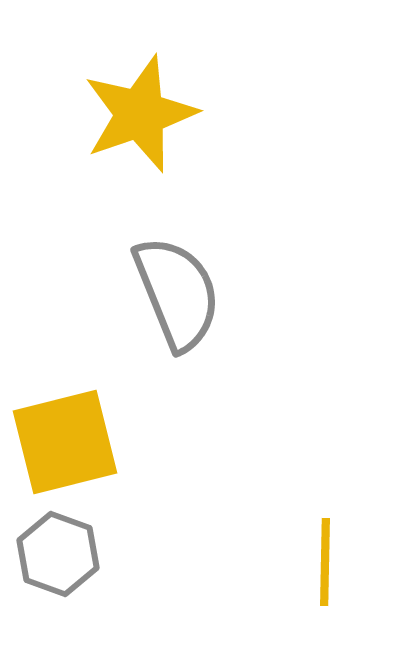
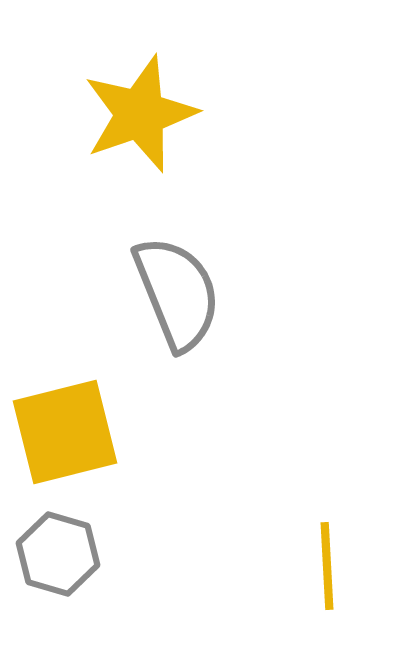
yellow square: moved 10 px up
gray hexagon: rotated 4 degrees counterclockwise
yellow line: moved 2 px right, 4 px down; rotated 4 degrees counterclockwise
